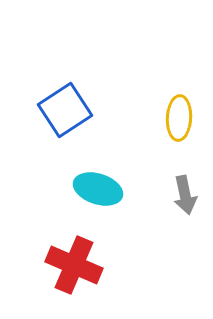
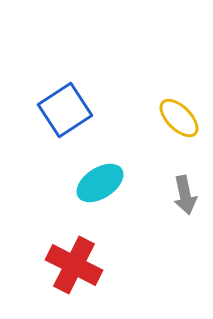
yellow ellipse: rotated 48 degrees counterclockwise
cyan ellipse: moved 2 px right, 6 px up; rotated 51 degrees counterclockwise
red cross: rotated 4 degrees clockwise
